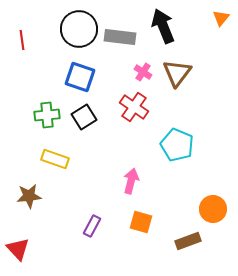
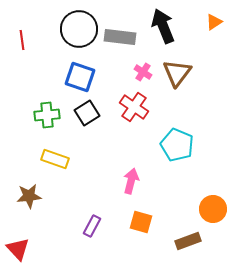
orange triangle: moved 7 px left, 4 px down; rotated 18 degrees clockwise
black square: moved 3 px right, 4 px up
